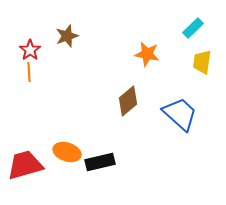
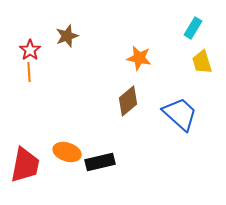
cyan rectangle: rotated 15 degrees counterclockwise
orange star: moved 8 px left, 4 px down
yellow trapezoid: rotated 25 degrees counterclockwise
red trapezoid: rotated 117 degrees clockwise
